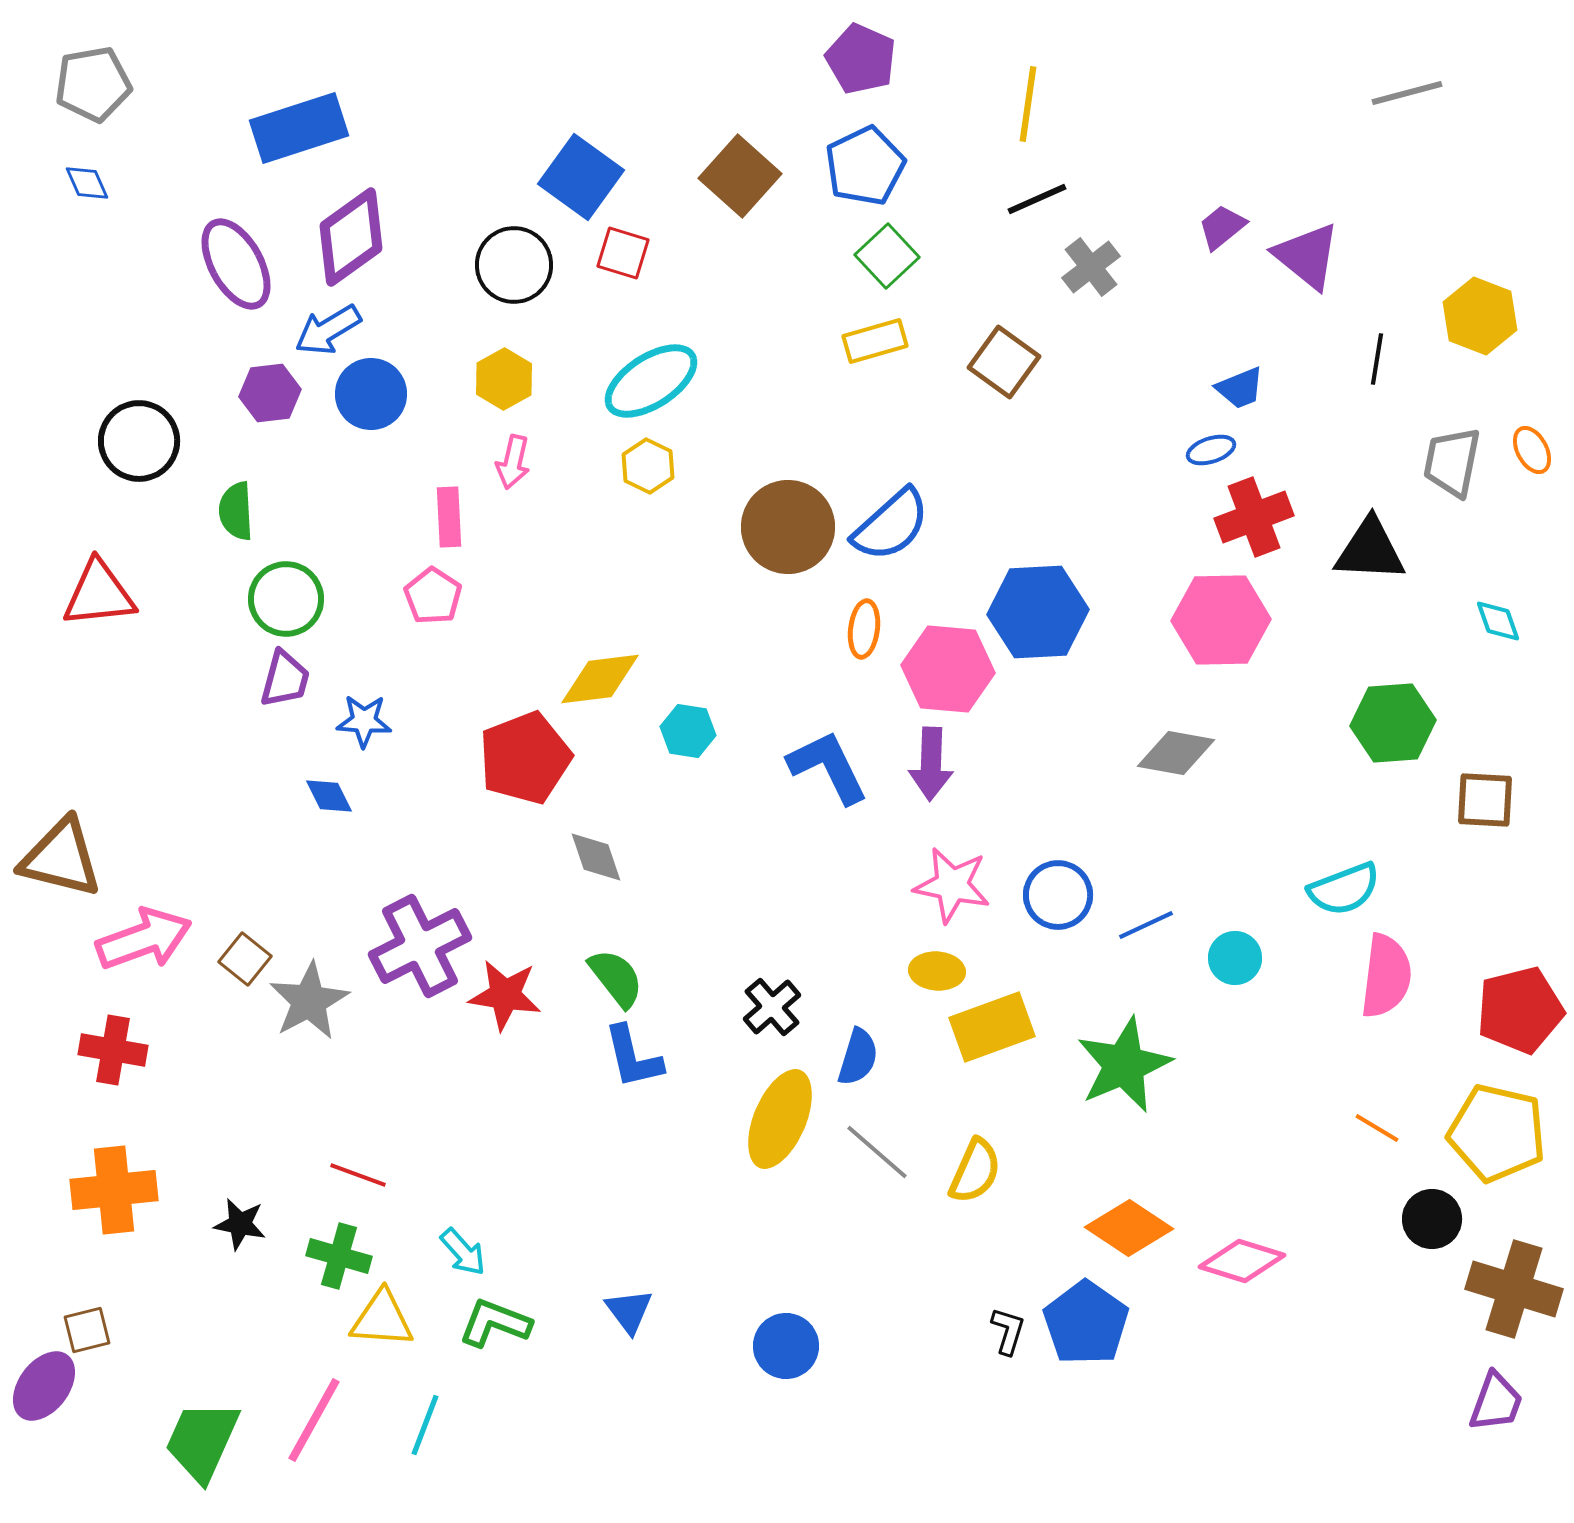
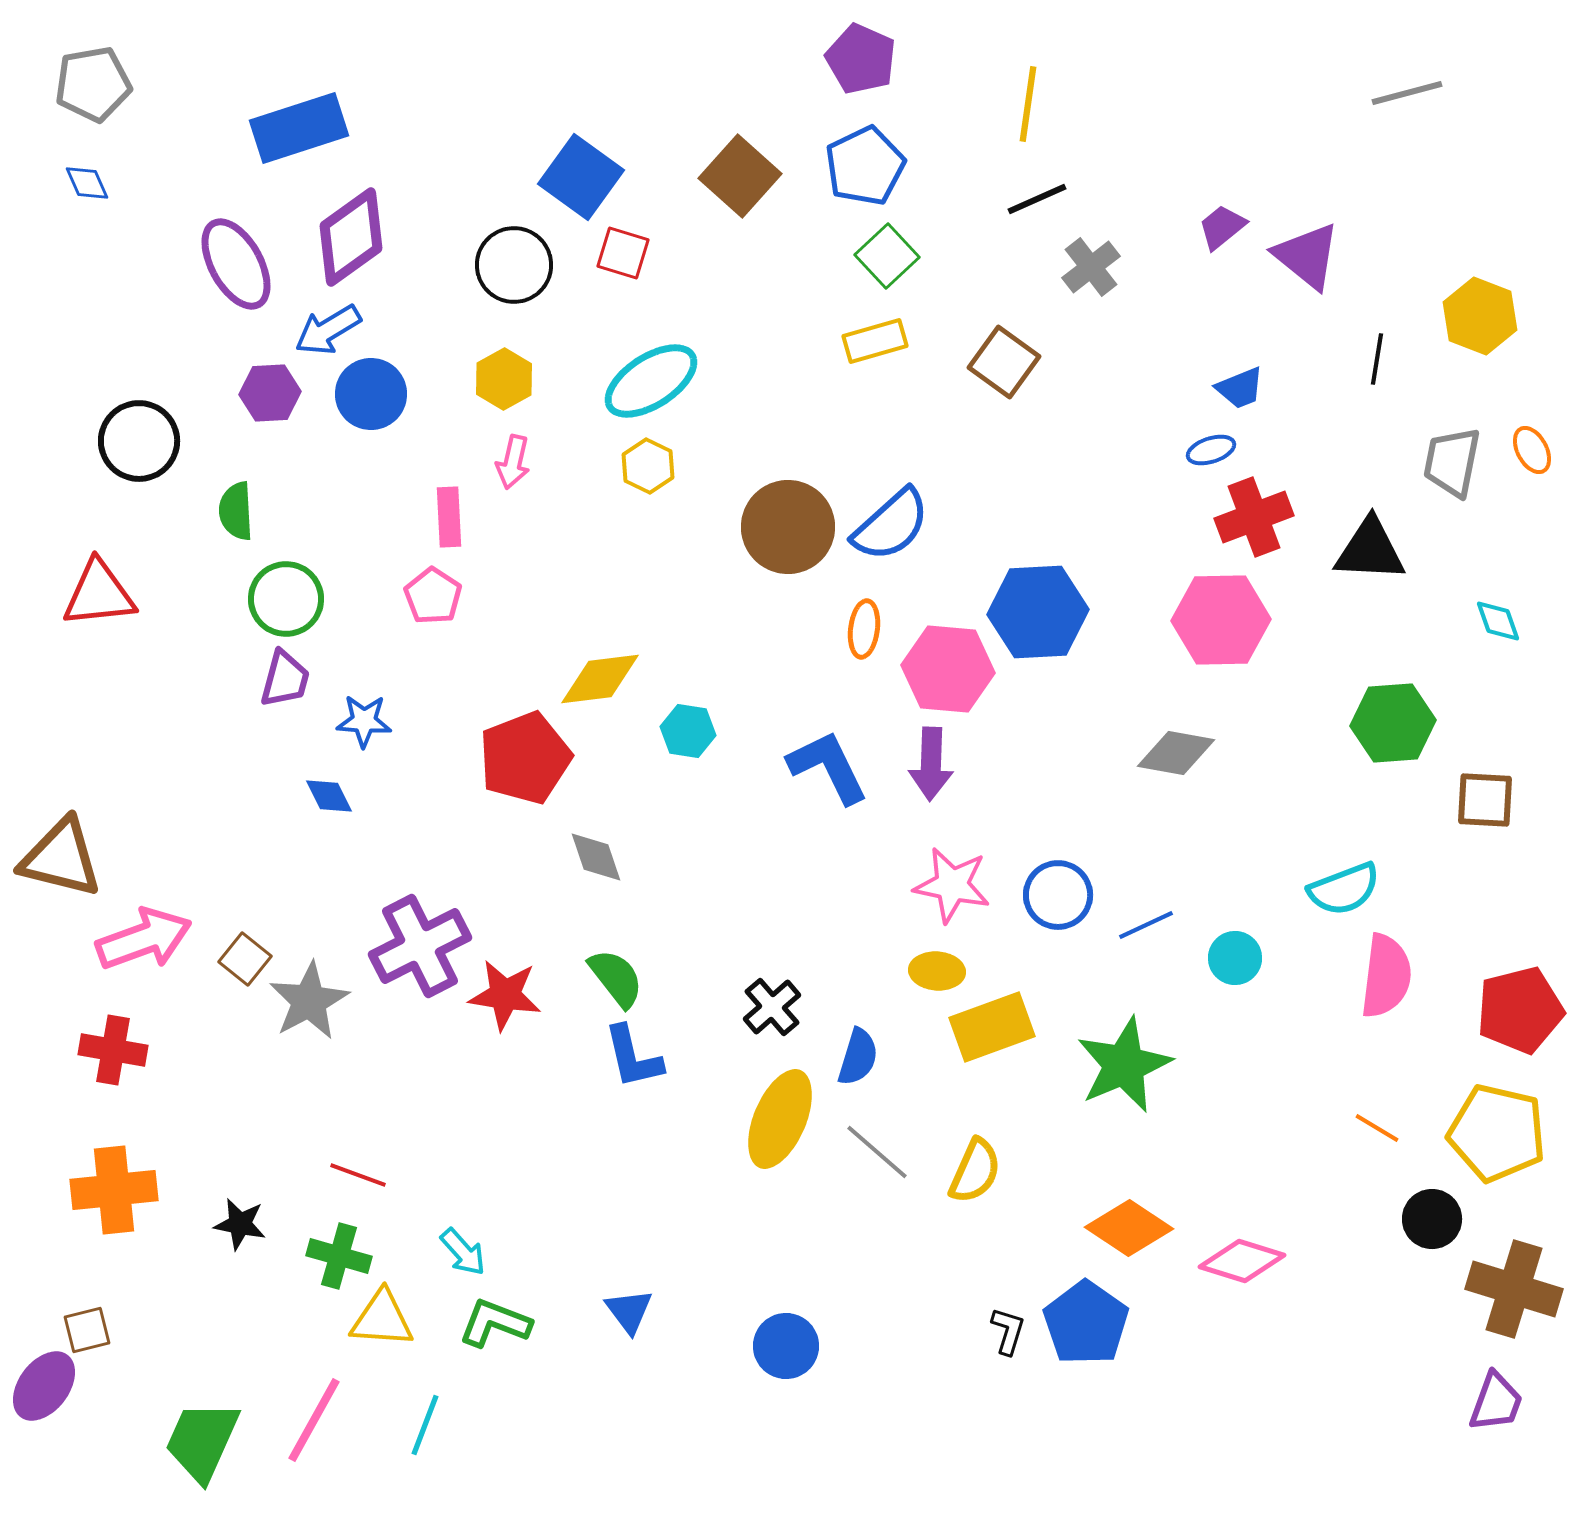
purple hexagon at (270, 393): rotated 4 degrees clockwise
